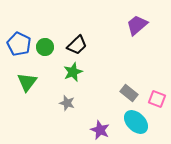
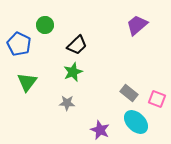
green circle: moved 22 px up
gray star: rotated 14 degrees counterclockwise
